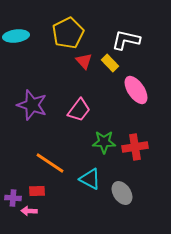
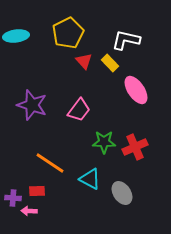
red cross: rotated 15 degrees counterclockwise
